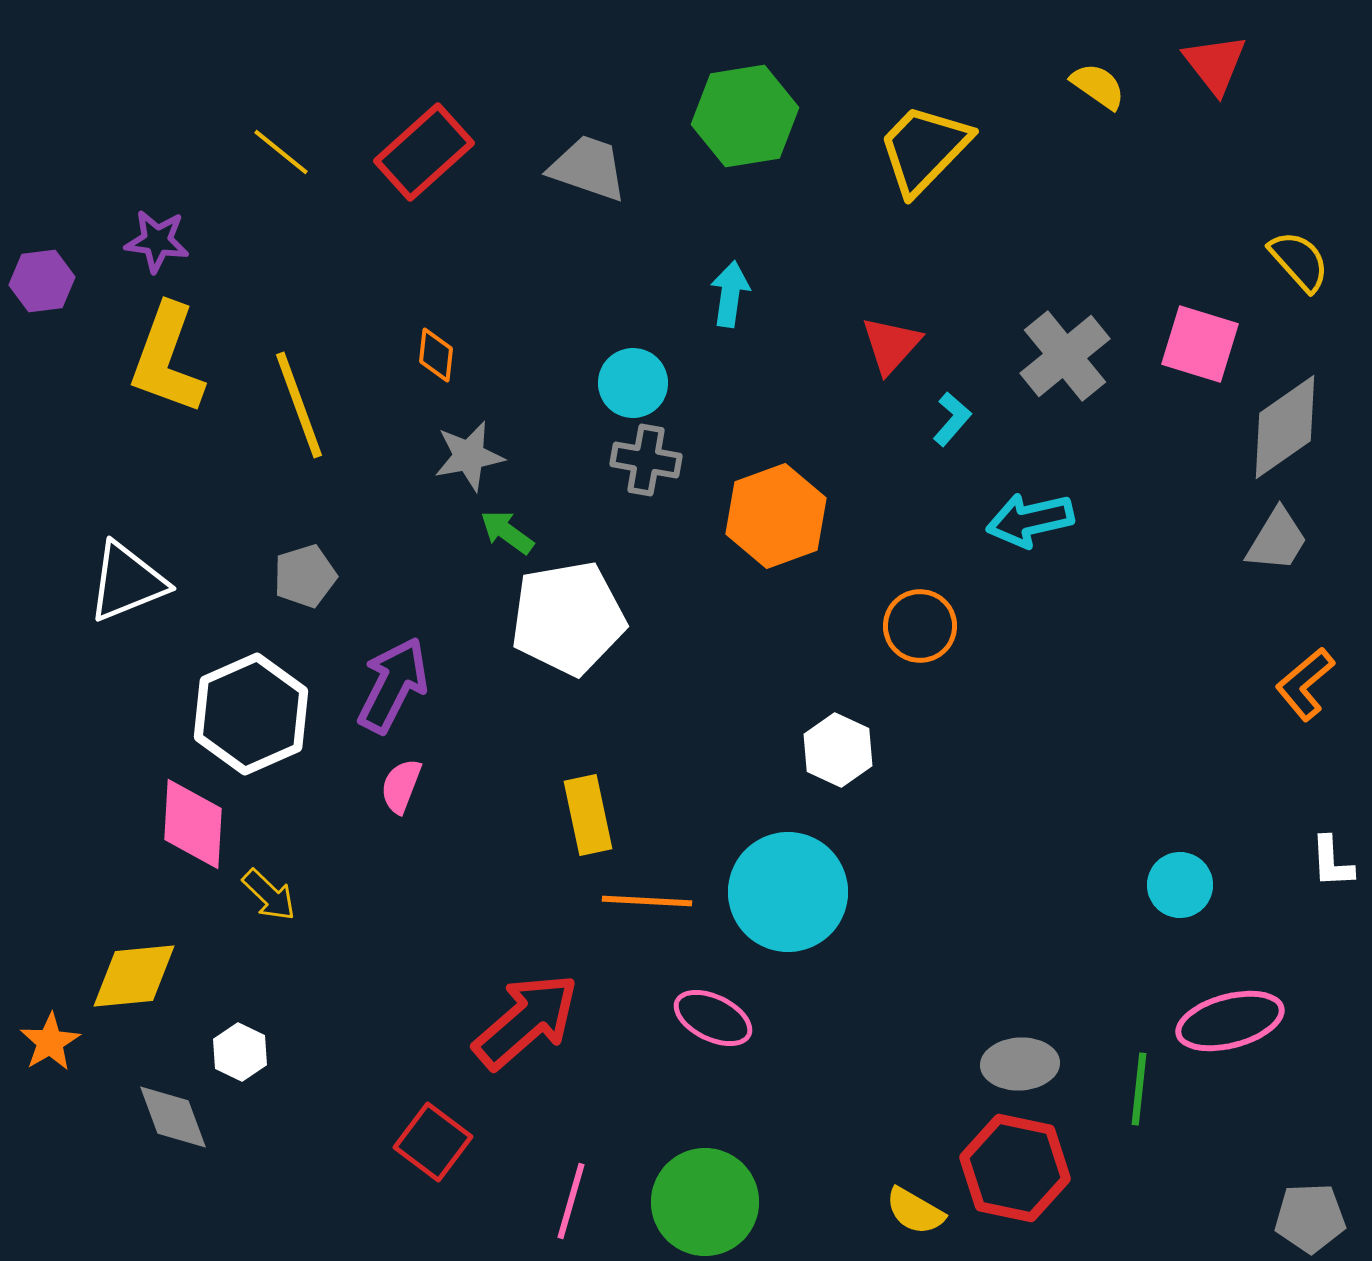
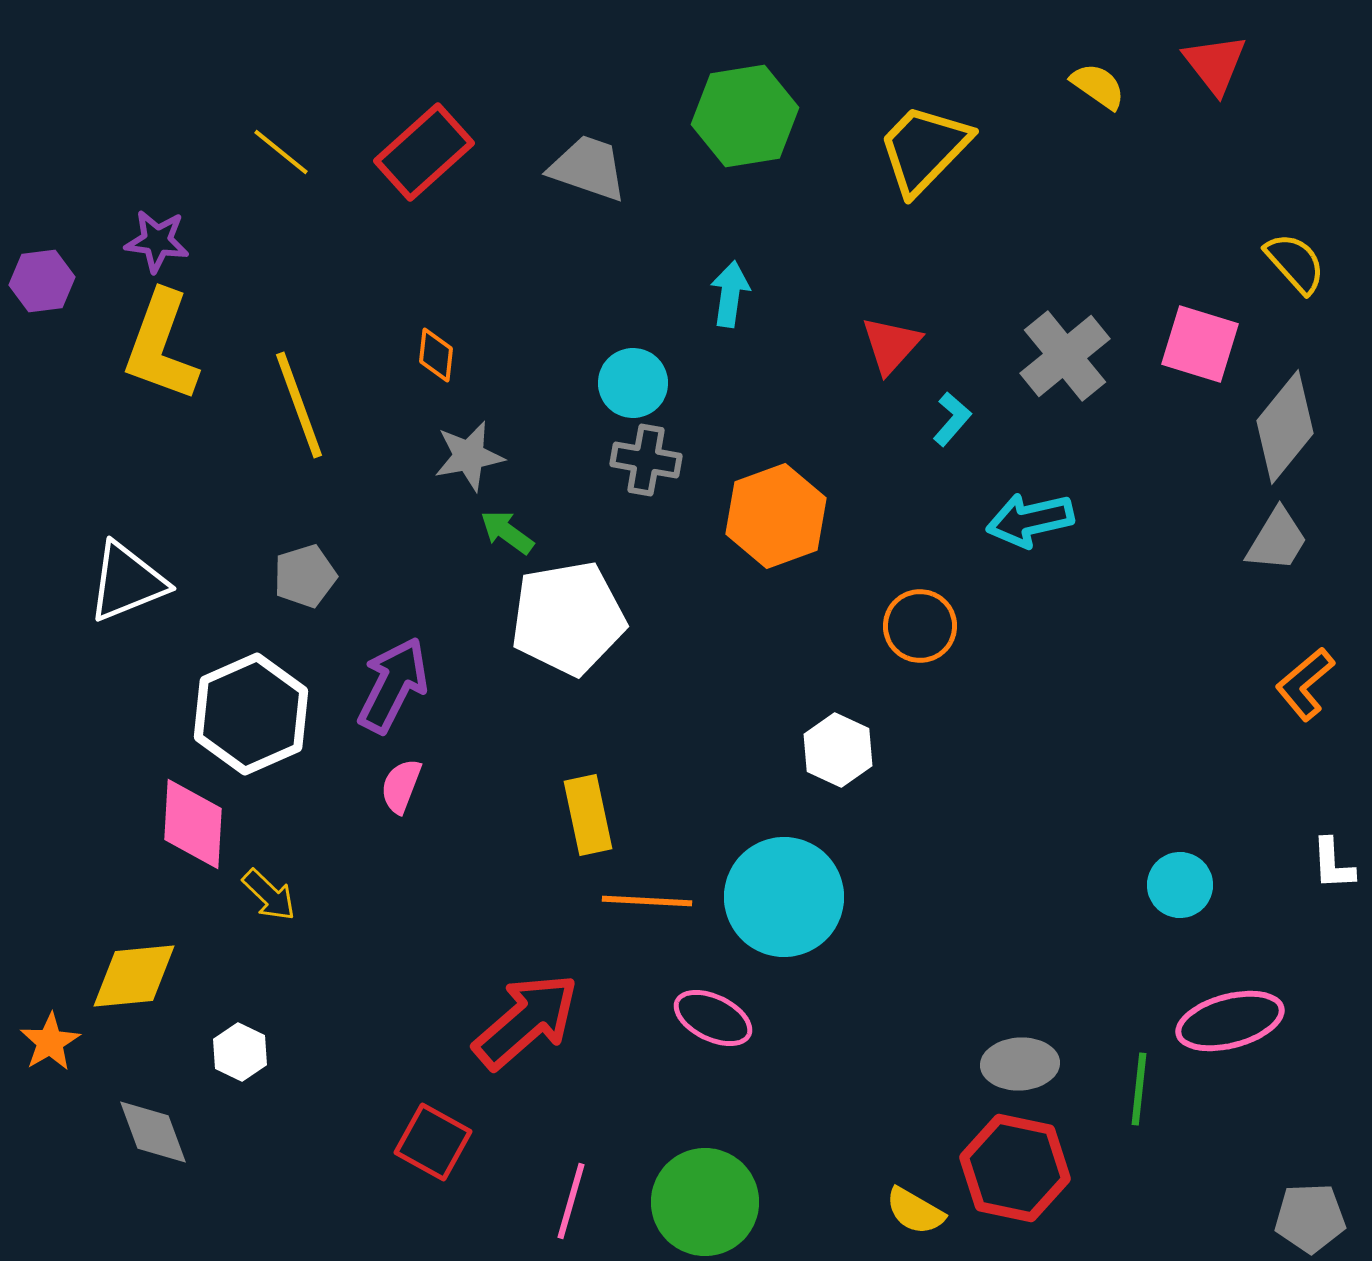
yellow semicircle at (1299, 261): moved 4 px left, 2 px down
yellow L-shape at (167, 359): moved 6 px left, 13 px up
gray diamond at (1285, 427): rotated 16 degrees counterclockwise
white L-shape at (1332, 862): moved 1 px right, 2 px down
cyan circle at (788, 892): moved 4 px left, 5 px down
gray diamond at (173, 1117): moved 20 px left, 15 px down
red square at (433, 1142): rotated 8 degrees counterclockwise
